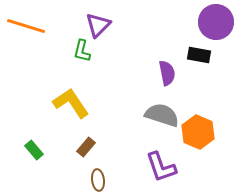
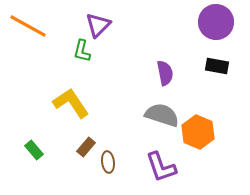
orange line: moved 2 px right; rotated 12 degrees clockwise
black rectangle: moved 18 px right, 11 px down
purple semicircle: moved 2 px left
brown ellipse: moved 10 px right, 18 px up
